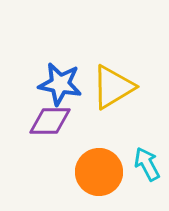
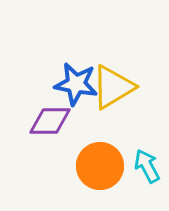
blue star: moved 16 px right
cyan arrow: moved 2 px down
orange circle: moved 1 px right, 6 px up
